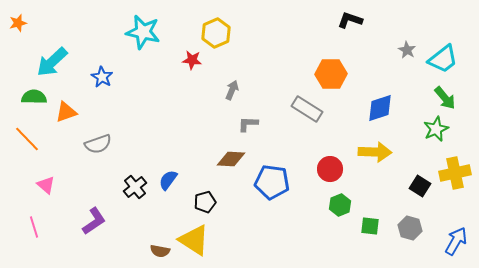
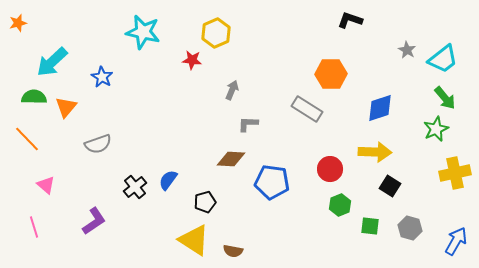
orange triangle: moved 5 px up; rotated 30 degrees counterclockwise
black square: moved 30 px left
brown semicircle: moved 73 px right
